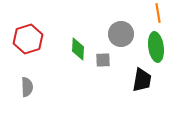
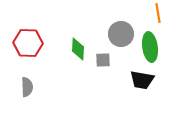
red hexagon: moved 4 px down; rotated 20 degrees clockwise
green ellipse: moved 6 px left
black trapezoid: rotated 90 degrees clockwise
